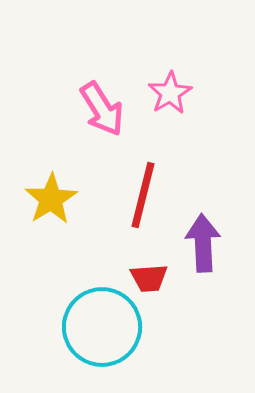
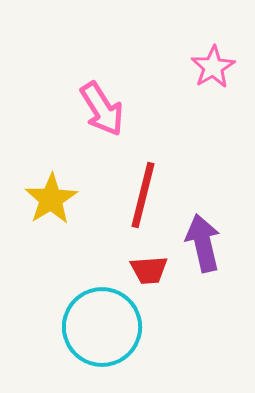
pink star: moved 43 px right, 26 px up
purple arrow: rotated 10 degrees counterclockwise
red trapezoid: moved 8 px up
